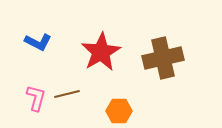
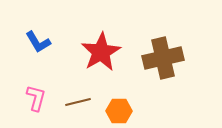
blue L-shape: rotated 32 degrees clockwise
brown line: moved 11 px right, 8 px down
